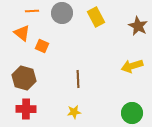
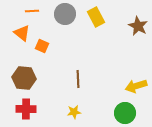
gray circle: moved 3 px right, 1 px down
yellow arrow: moved 4 px right, 20 px down
brown hexagon: rotated 10 degrees counterclockwise
green circle: moved 7 px left
